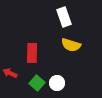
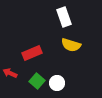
red rectangle: rotated 66 degrees clockwise
green square: moved 2 px up
